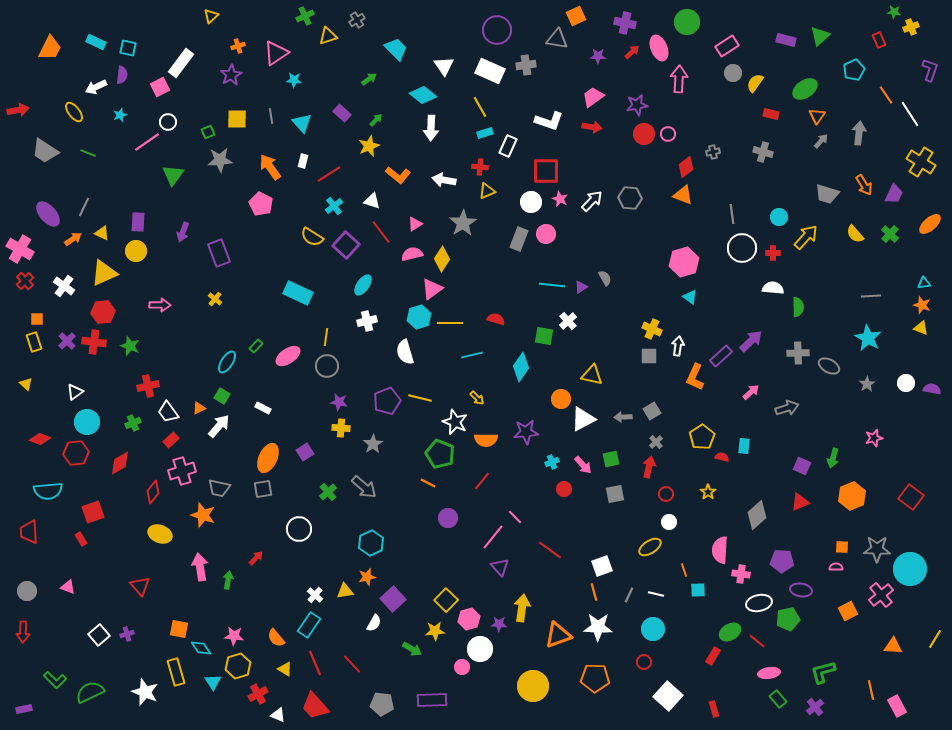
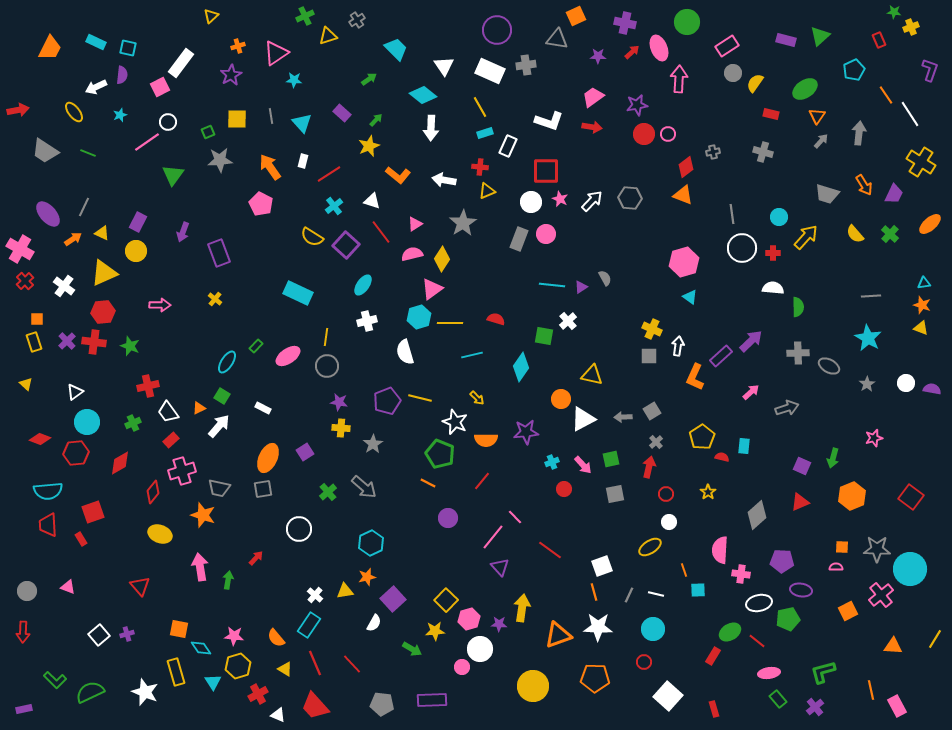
purple rectangle at (138, 222): rotated 24 degrees clockwise
red trapezoid at (29, 532): moved 19 px right, 7 px up
